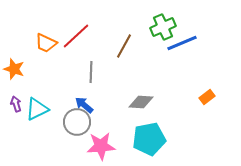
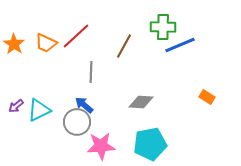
green cross: rotated 25 degrees clockwise
blue line: moved 2 px left, 2 px down
orange star: moved 25 px up; rotated 15 degrees clockwise
orange rectangle: rotated 70 degrees clockwise
purple arrow: moved 2 px down; rotated 112 degrees counterclockwise
cyan triangle: moved 2 px right, 1 px down
cyan pentagon: moved 1 px right, 5 px down
